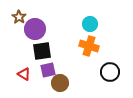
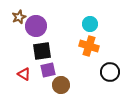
brown star: rotated 16 degrees clockwise
purple circle: moved 1 px right, 3 px up
brown circle: moved 1 px right, 2 px down
